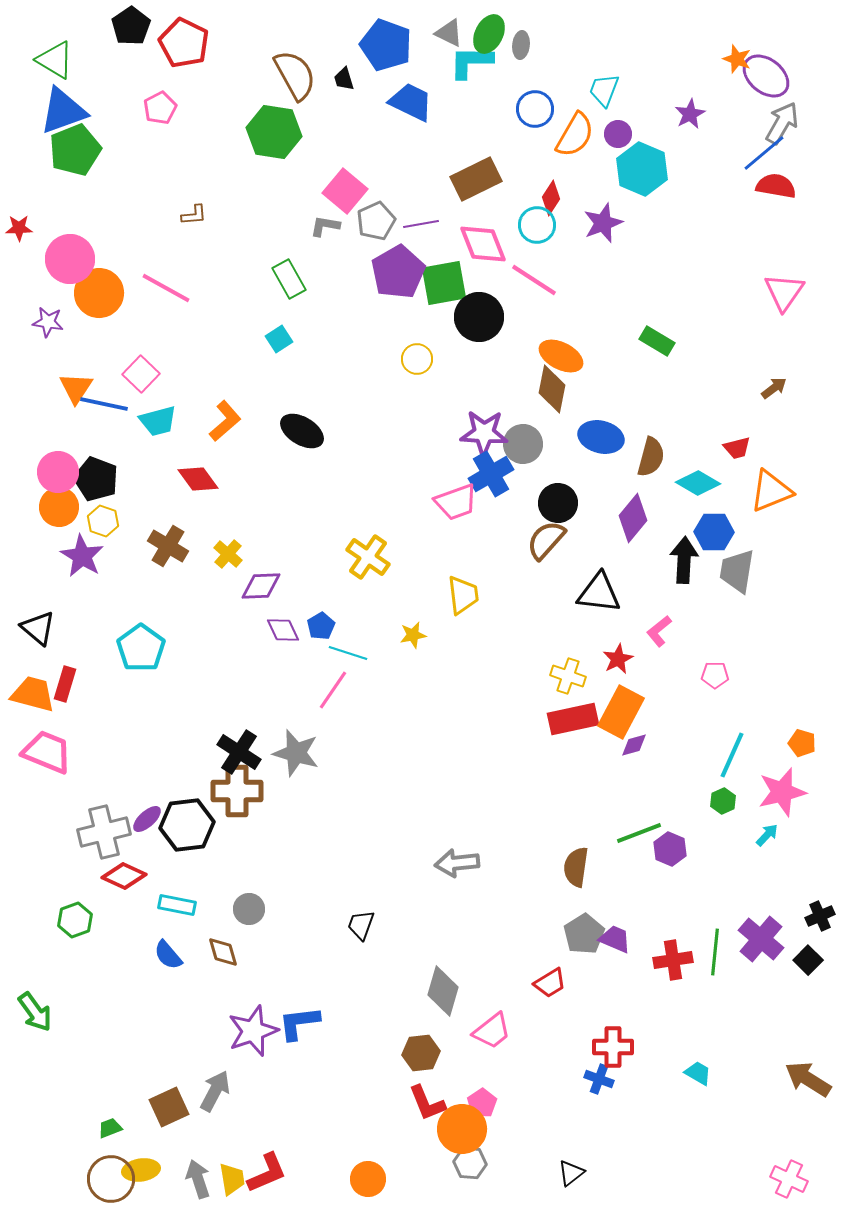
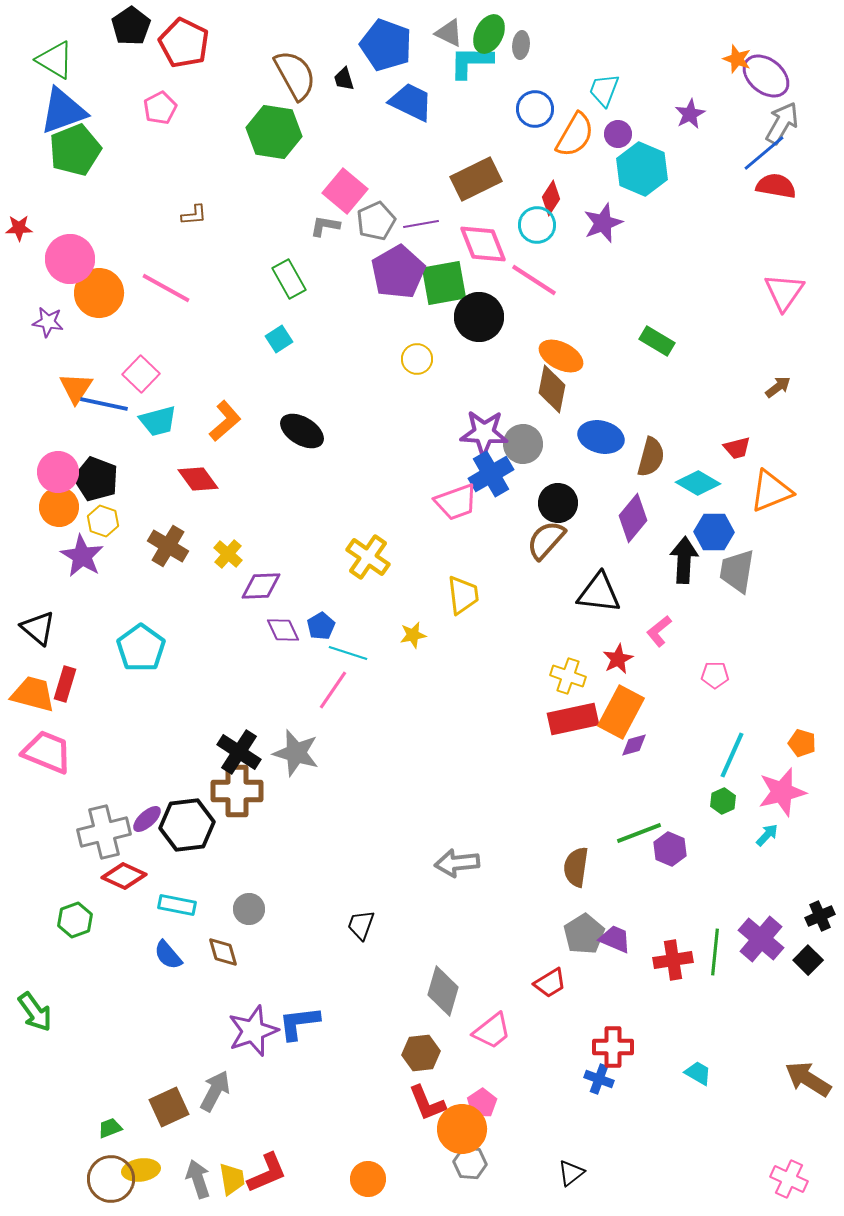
brown arrow at (774, 388): moved 4 px right, 1 px up
